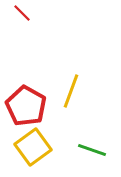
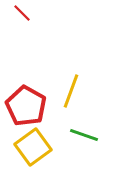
green line: moved 8 px left, 15 px up
